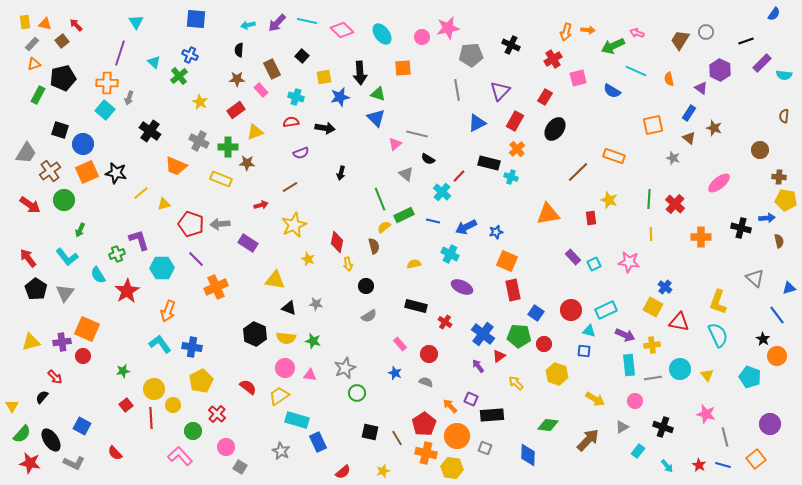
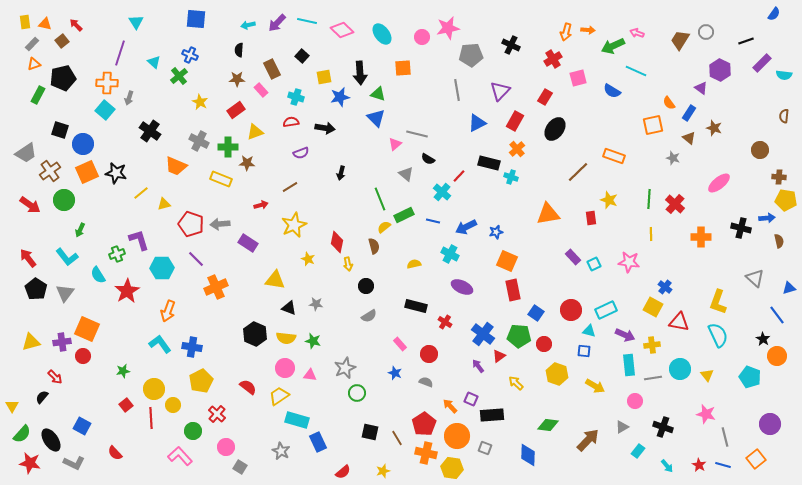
orange semicircle at (669, 79): moved 24 px down; rotated 24 degrees counterclockwise
gray trapezoid at (26, 153): rotated 25 degrees clockwise
yellow arrow at (595, 399): moved 13 px up
